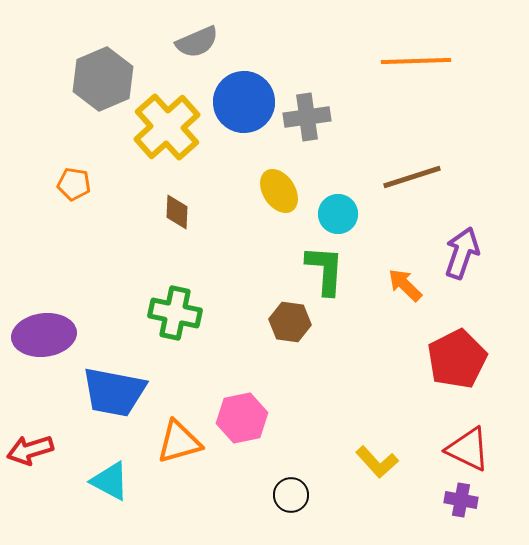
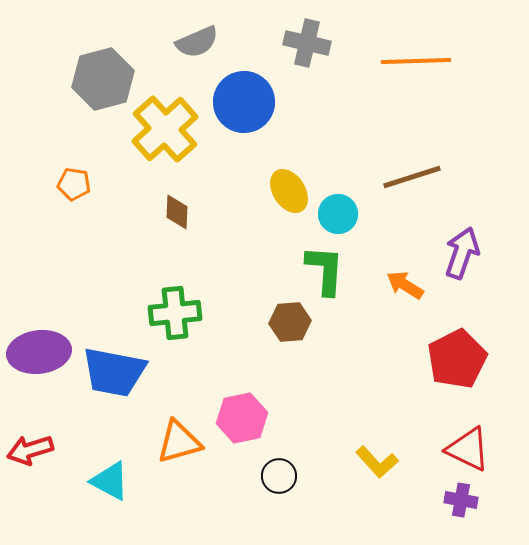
gray hexagon: rotated 8 degrees clockwise
gray cross: moved 74 px up; rotated 21 degrees clockwise
yellow cross: moved 2 px left, 2 px down
yellow ellipse: moved 10 px right
orange arrow: rotated 12 degrees counterclockwise
green cross: rotated 18 degrees counterclockwise
brown hexagon: rotated 12 degrees counterclockwise
purple ellipse: moved 5 px left, 17 px down
blue trapezoid: moved 20 px up
black circle: moved 12 px left, 19 px up
